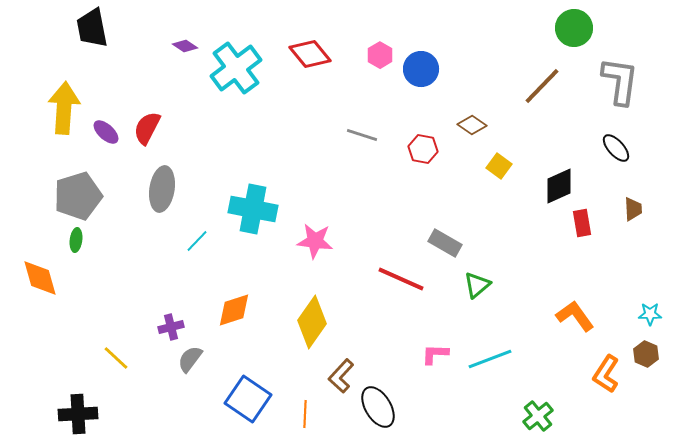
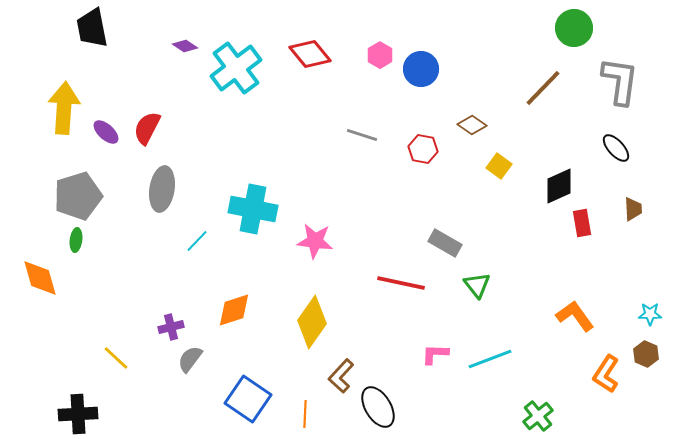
brown line at (542, 86): moved 1 px right, 2 px down
red line at (401, 279): moved 4 px down; rotated 12 degrees counterclockwise
green triangle at (477, 285): rotated 28 degrees counterclockwise
